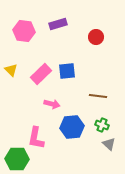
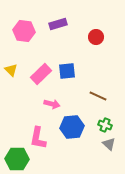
brown line: rotated 18 degrees clockwise
green cross: moved 3 px right
pink L-shape: moved 2 px right
